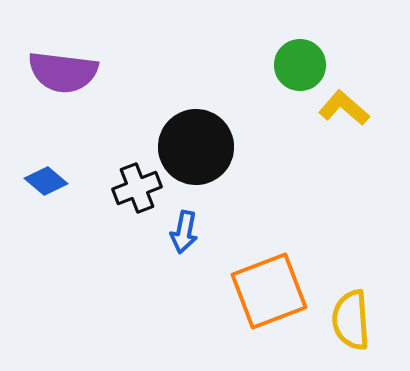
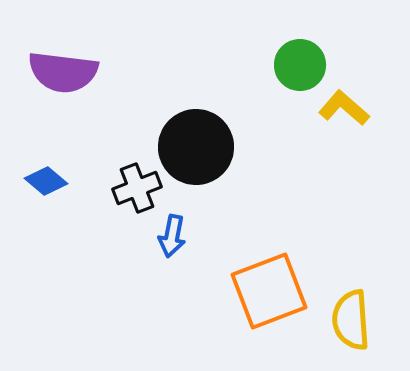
blue arrow: moved 12 px left, 4 px down
